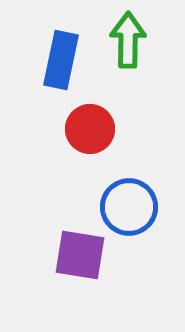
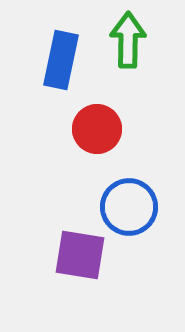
red circle: moved 7 px right
